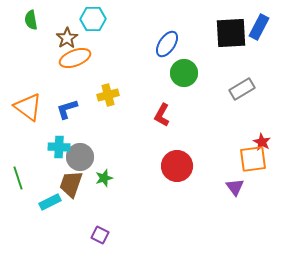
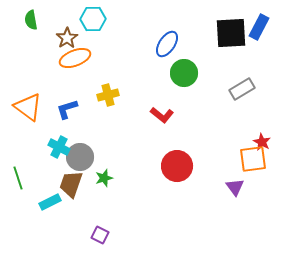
red L-shape: rotated 80 degrees counterclockwise
cyan cross: rotated 25 degrees clockwise
